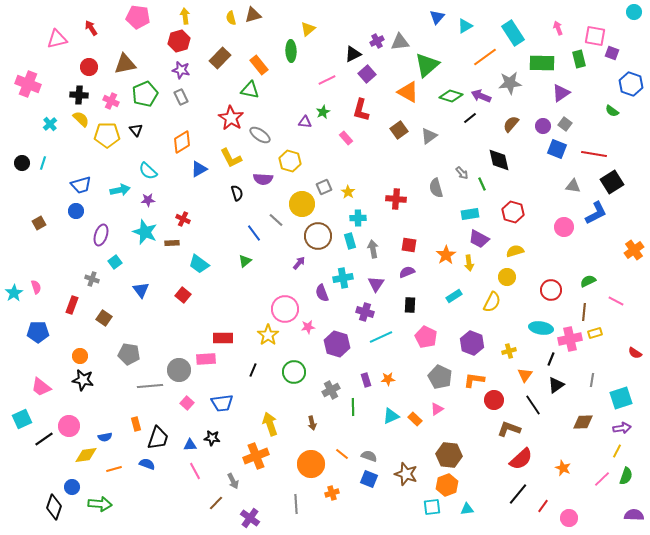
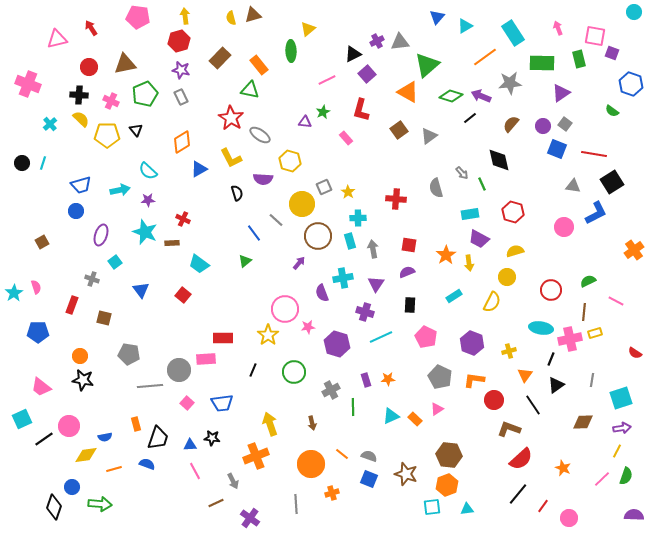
brown square at (39, 223): moved 3 px right, 19 px down
brown square at (104, 318): rotated 21 degrees counterclockwise
brown line at (216, 503): rotated 21 degrees clockwise
